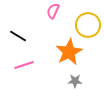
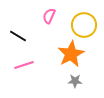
pink semicircle: moved 4 px left, 5 px down
yellow circle: moved 4 px left
orange star: moved 2 px right, 2 px down
